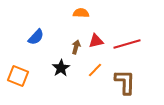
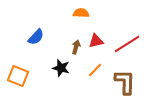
red line: rotated 16 degrees counterclockwise
black star: rotated 24 degrees counterclockwise
